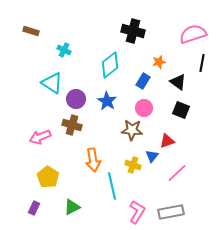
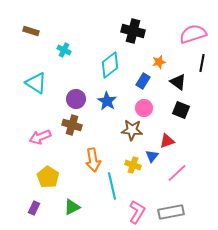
cyan triangle: moved 16 px left
